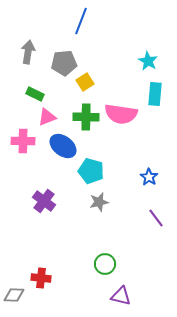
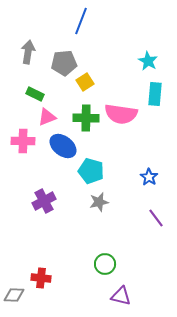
green cross: moved 1 px down
purple cross: rotated 25 degrees clockwise
